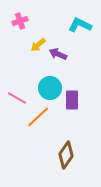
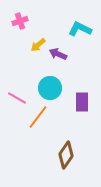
cyan L-shape: moved 4 px down
purple rectangle: moved 10 px right, 2 px down
orange line: rotated 10 degrees counterclockwise
